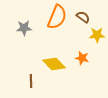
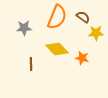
yellow star: moved 1 px left, 2 px up
yellow diamond: moved 3 px right, 15 px up
brown line: moved 17 px up
